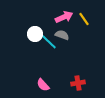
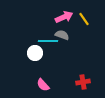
white circle: moved 19 px down
cyan line: rotated 42 degrees counterclockwise
red cross: moved 5 px right, 1 px up
